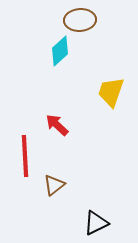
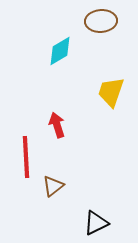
brown ellipse: moved 21 px right, 1 px down
cyan diamond: rotated 12 degrees clockwise
red arrow: rotated 30 degrees clockwise
red line: moved 1 px right, 1 px down
brown triangle: moved 1 px left, 1 px down
